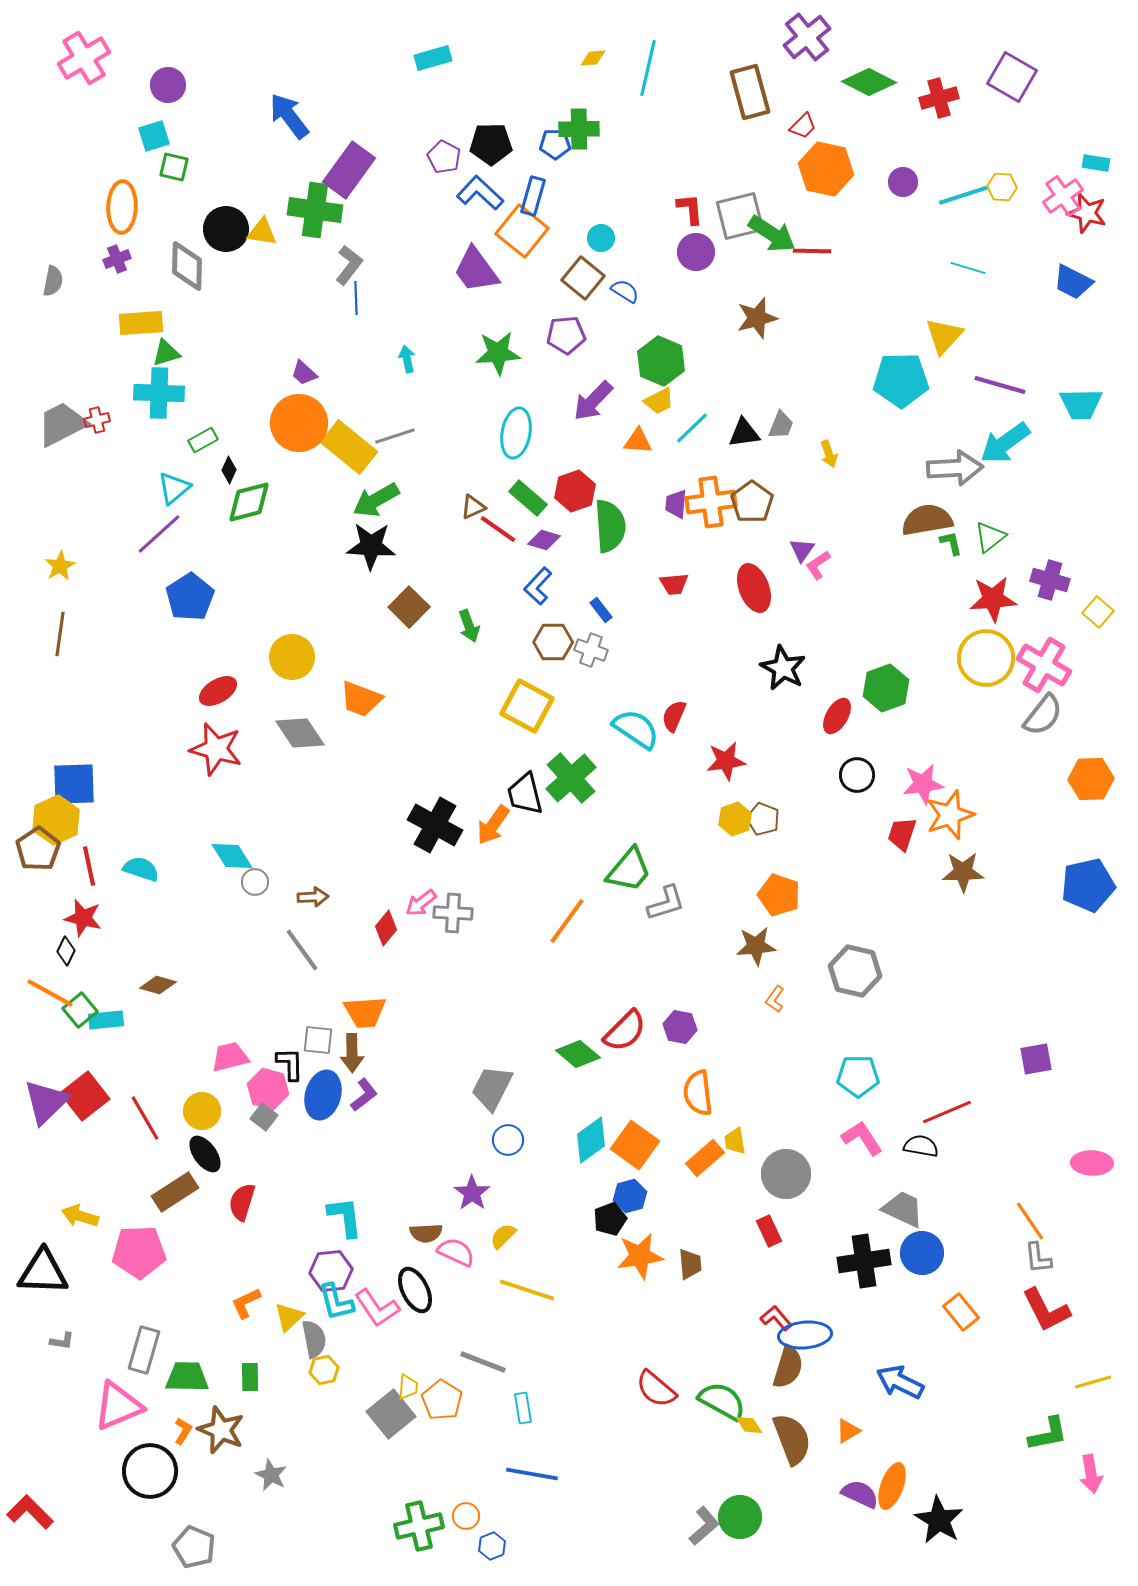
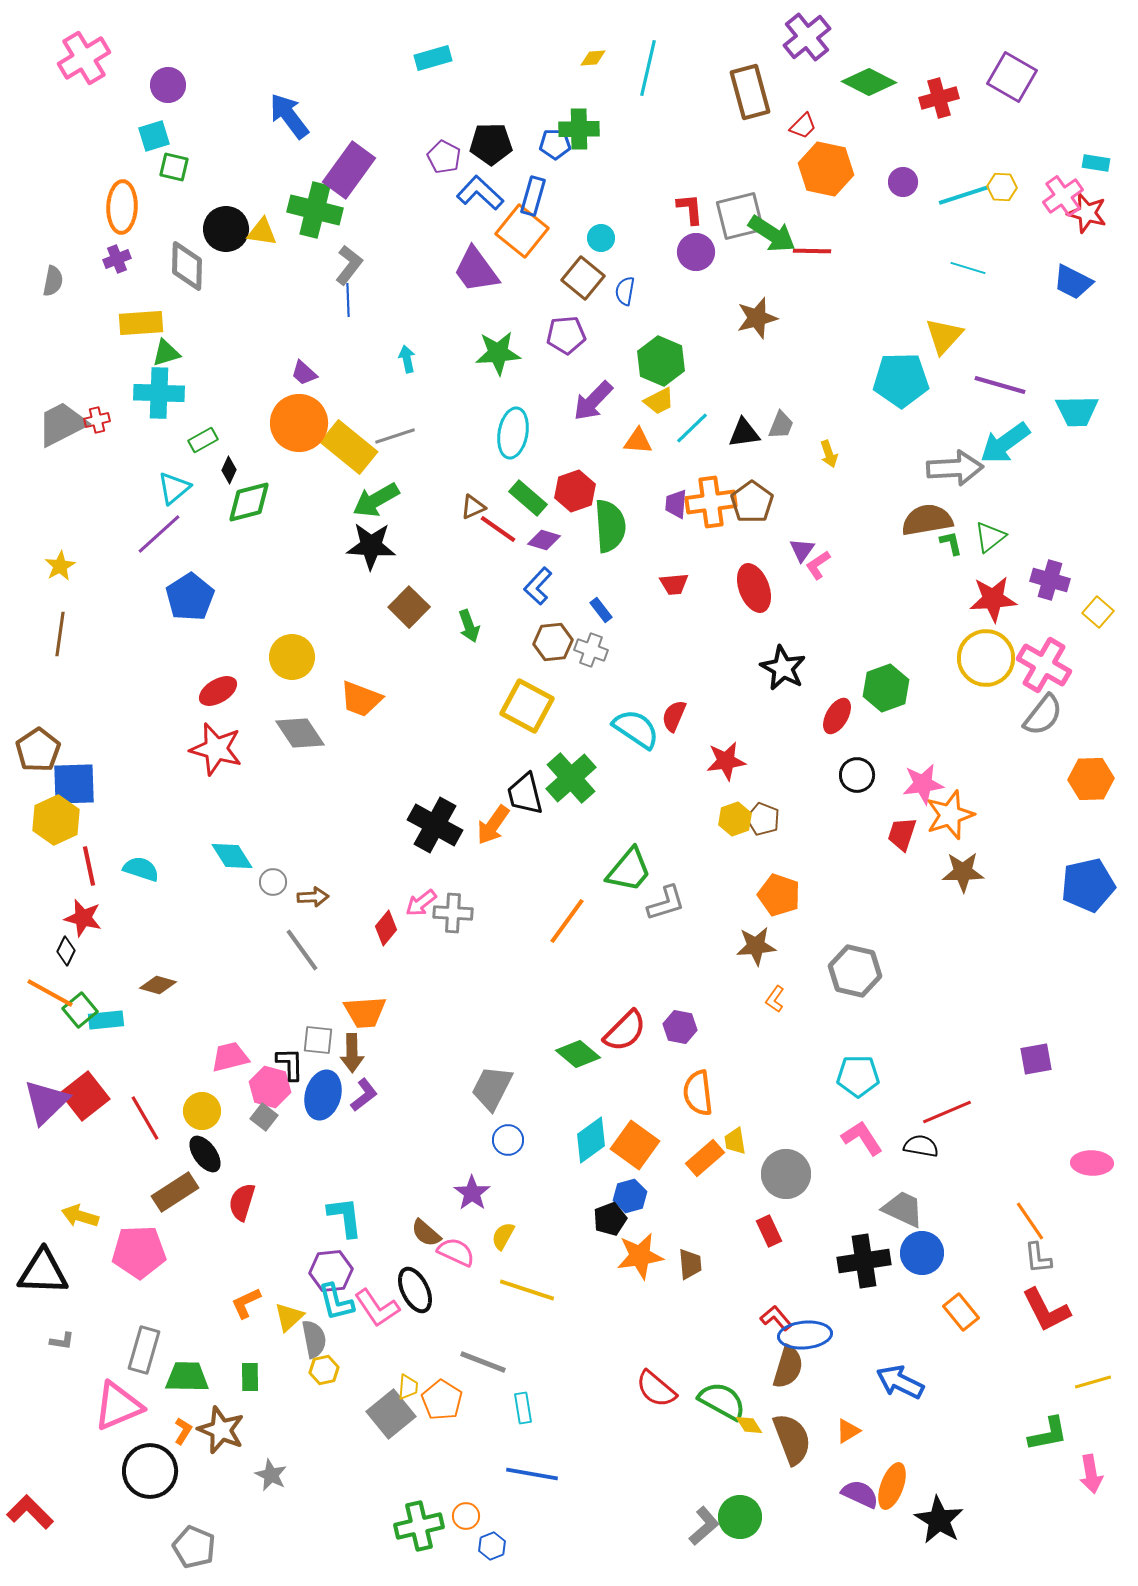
green cross at (315, 210): rotated 6 degrees clockwise
blue semicircle at (625, 291): rotated 112 degrees counterclockwise
blue line at (356, 298): moved 8 px left, 2 px down
cyan trapezoid at (1081, 404): moved 4 px left, 7 px down
cyan ellipse at (516, 433): moved 3 px left
brown hexagon at (553, 642): rotated 6 degrees counterclockwise
brown pentagon at (38, 849): moved 99 px up
gray circle at (255, 882): moved 18 px right
pink hexagon at (268, 1089): moved 2 px right, 2 px up
brown semicircle at (426, 1233): rotated 44 degrees clockwise
yellow semicircle at (503, 1236): rotated 16 degrees counterclockwise
